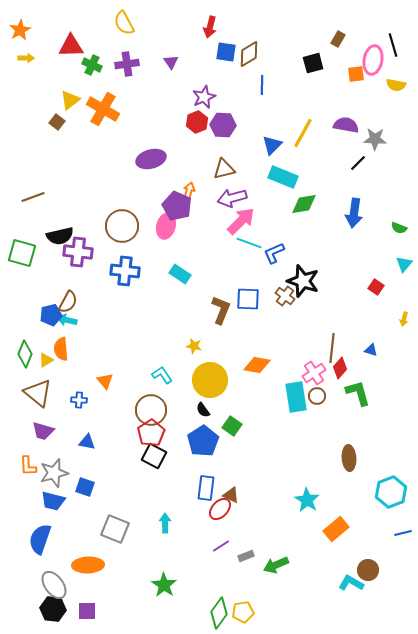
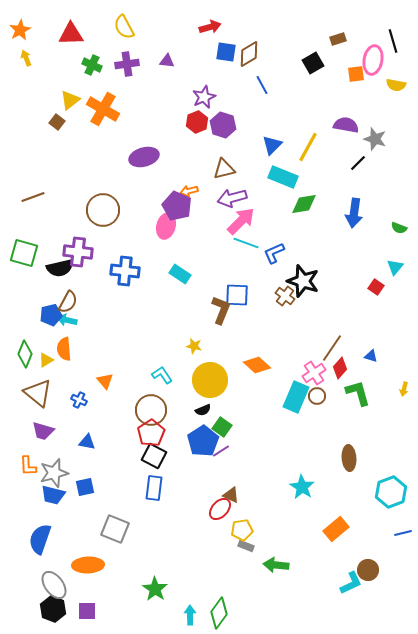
yellow semicircle at (124, 23): moved 4 px down
red arrow at (210, 27): rotated 120 degrees counterclockwise
brown rectangle at (338, 39): rotated 42 degrees clockwise
black line at (393, 45): moved 4 px up
red triangle at (71, 46): moved 12 px up
yellow arrow at (26, 58): rotated 112 degrees counterclockwise
purple triangle at (171, 62): moved 4 px left, 1 px up; rotated 49 degrees counterclockwise
black square at (313, 63): rotated 15 degrees counterclockwise
blue line at (262, 85): rotated 30 degrees counterclockwise
purple hexagon at (223, 125): rotated 15 degrees clockwise
yellow line at (303, 133): moved 5 px right, 14 px down
gray star at (375, 139): rotated 15 degrees clockwise
purple ellipse at (151, 159): moved 7 px left, 2 px up
orange arrow at (189, 191): rotated 120 degrees counterclockwise
brown circle at (122, 226): moved 19 px left, 16 px up
black semicircle at (60, 236): moved 32 px down
cyan line at (249, 243): moved 3 px left
green square at (22, 253): moved 2 px right
cyan triangle at (404, 264): moved 9 px left, 3 px down
blue square at (248, 299): moved 11 px left, 4 px up
yellow arrow at (404, 319): moved 70 px down
brown line at (332, 348): rotated 28 degrees clockwise
orange semicircle at (61, 349): moved 3 px right
blue triangle at (371, 350): moved 6 px down
orange diamond at (257, 365): rotated 32 degrees clockwise
cyan rectangle at (296, 397): rotated 32 degrees clockwise
blue cross at (79, 400): rotated 21 degrees clockwise
black semicircle at (203, 410): rotated 77 degrees counterclockwise
green square at (232, 426): moved 10 px left, 1 px down
blue square at (85, 487): rotated 30 degrees counterclockwise
blue rectangle at (206, 488): moved 52 px left
cyan star at (307, 500): moved 5 px left, 13 px up
blue trapezoid at (53, 501): moved 6 px up
cyan arrow at (165, 523): moved 25 px right, 92 px down
purple line at (221, 546): moved 95 px up
gray rectangle at (246, 556): moved 10 px up; rotated 42 degrees clockwise
green arrow at (276, 565): rotated 30 degrees clockwise
cyan L-shape at (351, 583): rotated 125 degrees clockwise
green star at (164, 585): moved 9 px left, 4 px down
black hexagon at (53, 609): rotated 15 degrees clockwise
yellow pentagon at (243, 612): moved 1 px left, 82 px up
